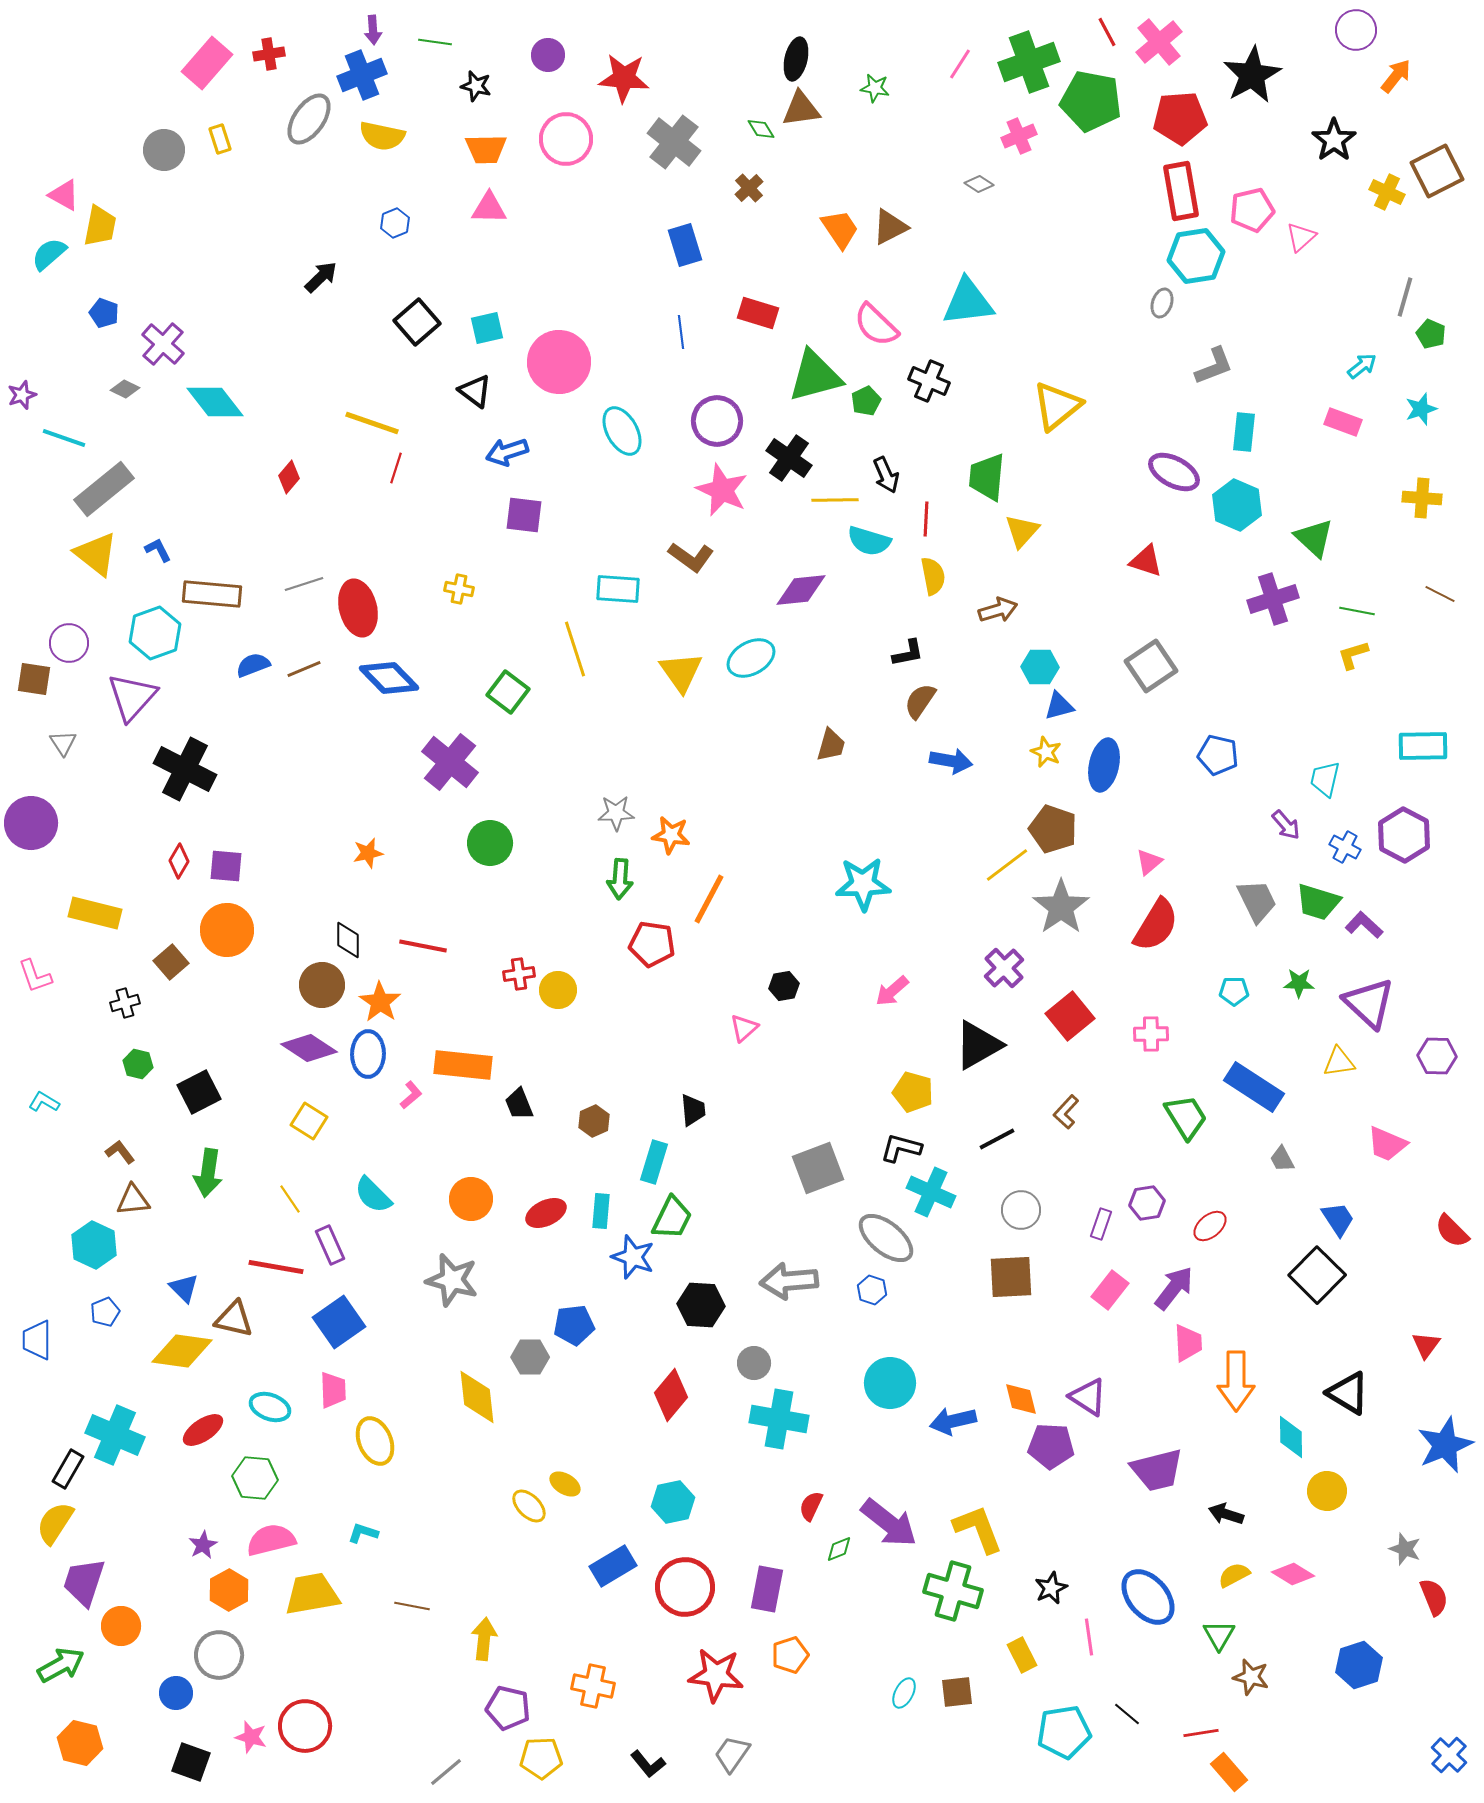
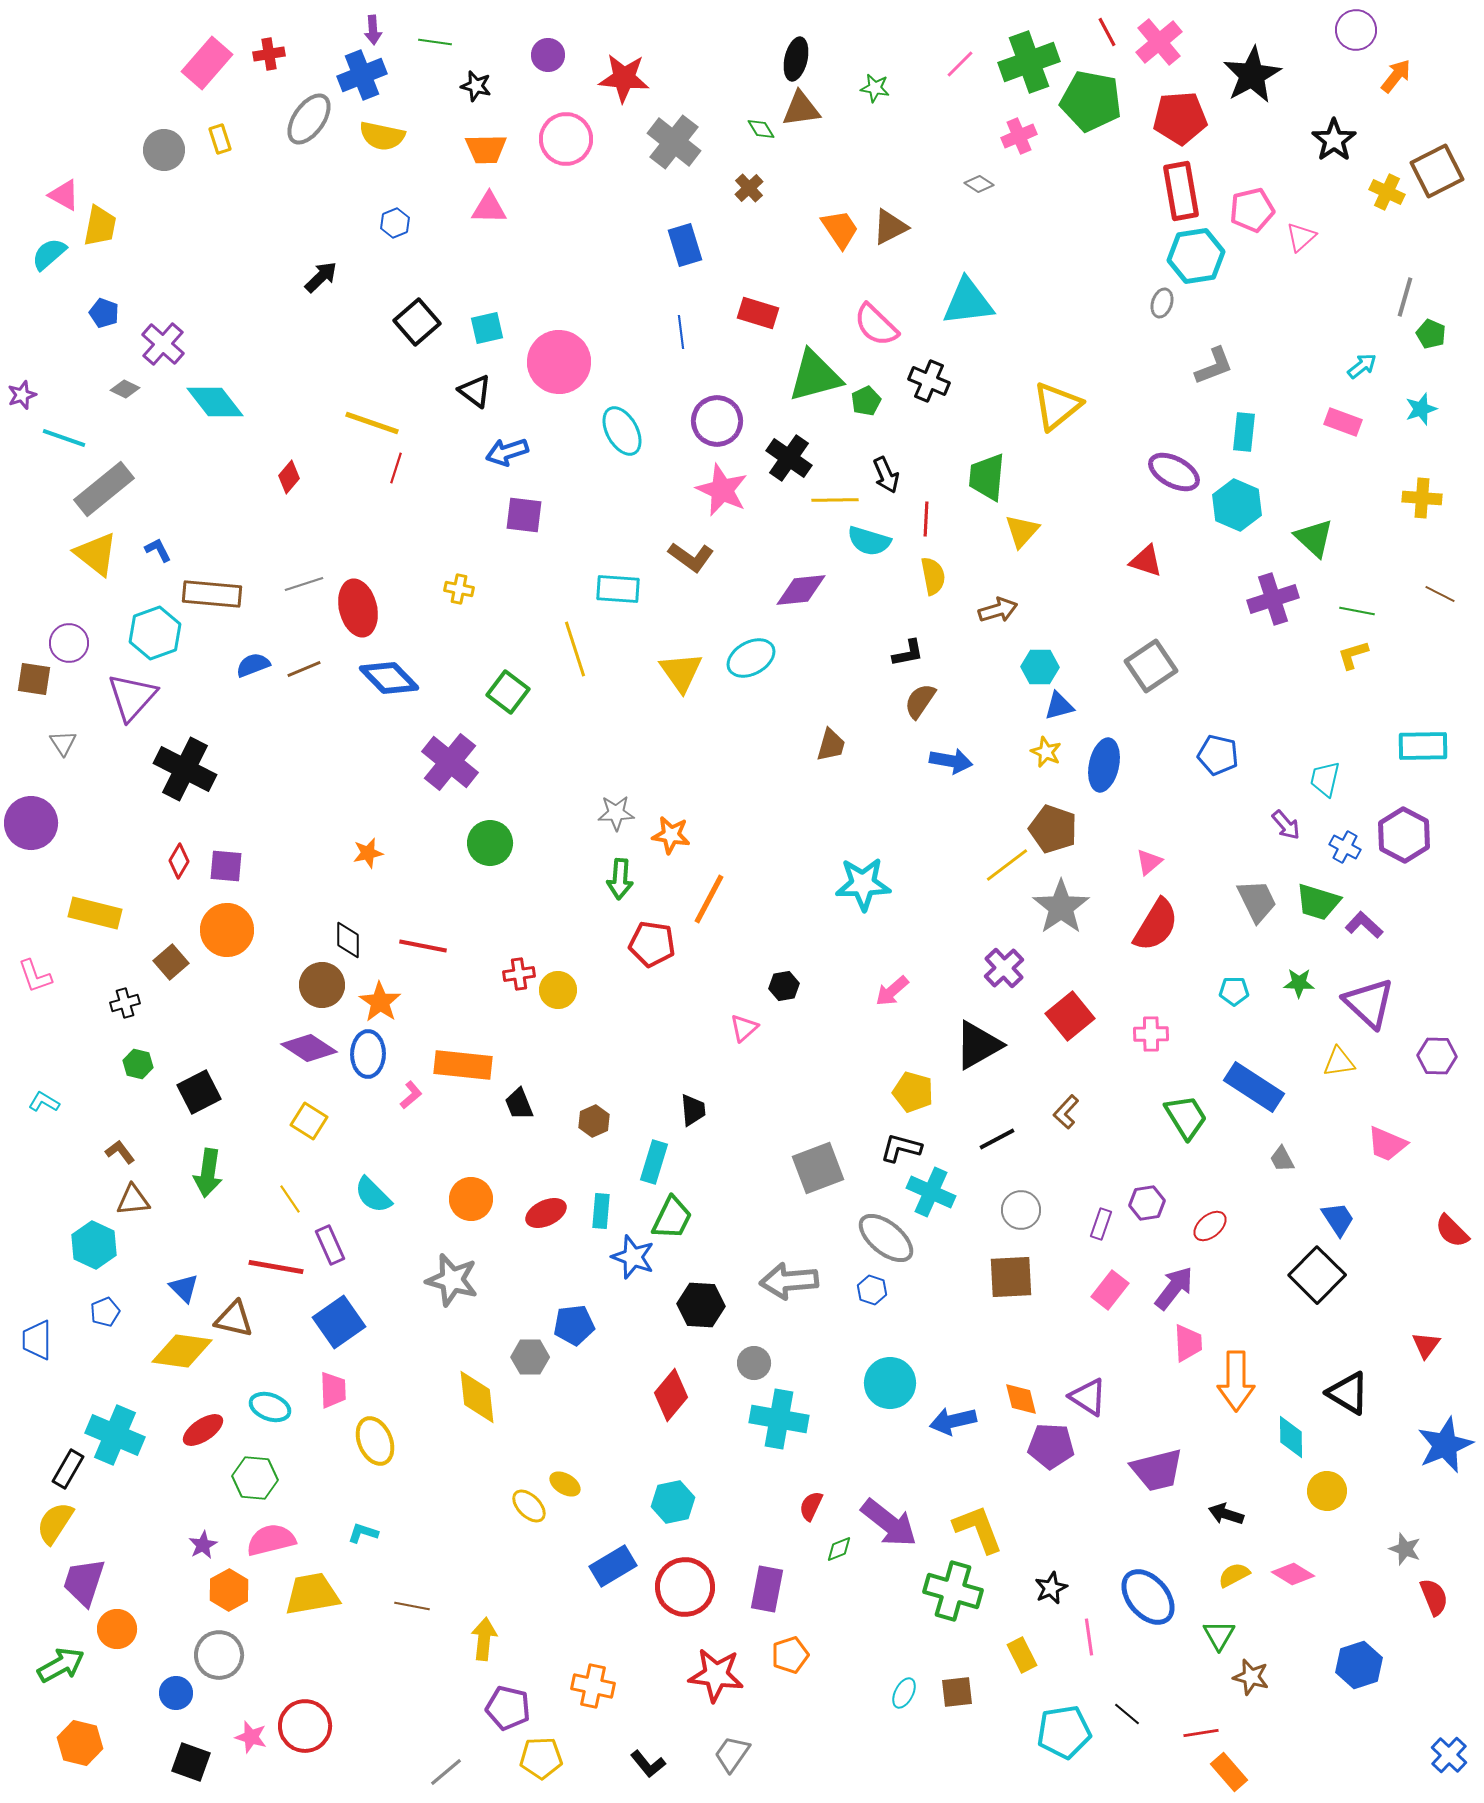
pink line at (960, 64): rotated 12 degrees clockwise
orange circle at (121, 1626): moved 4 px left, 3 px down
